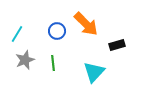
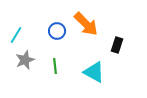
cyan line: moved 1 px left, 1 px down
black rectangle: rotated 56 degrees counterclockwise
green line: moved 2 px right, 3 px down
cyan triangle: rotated 45 degrees counterclockwise
